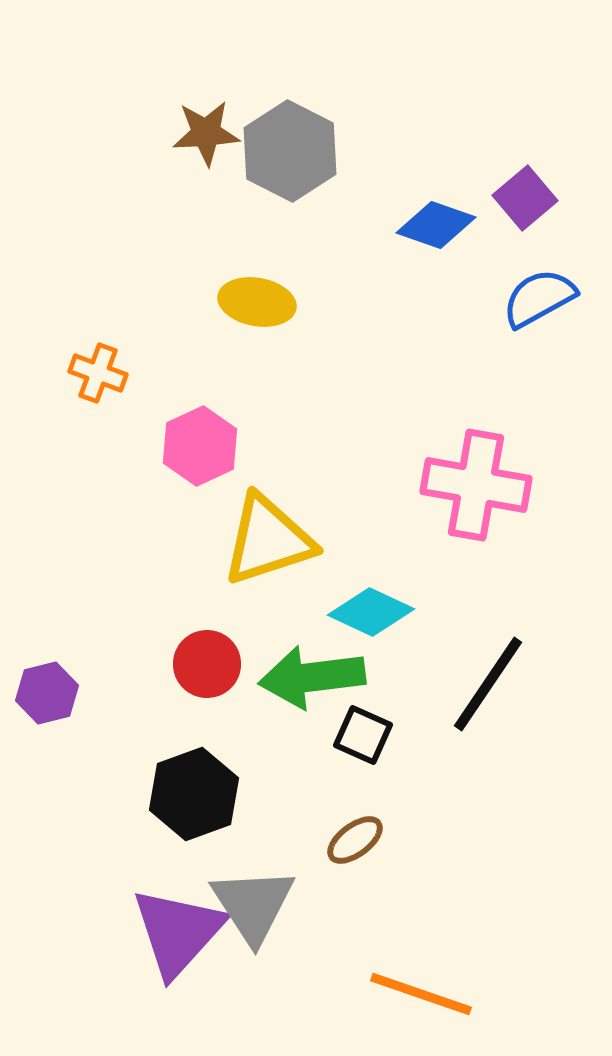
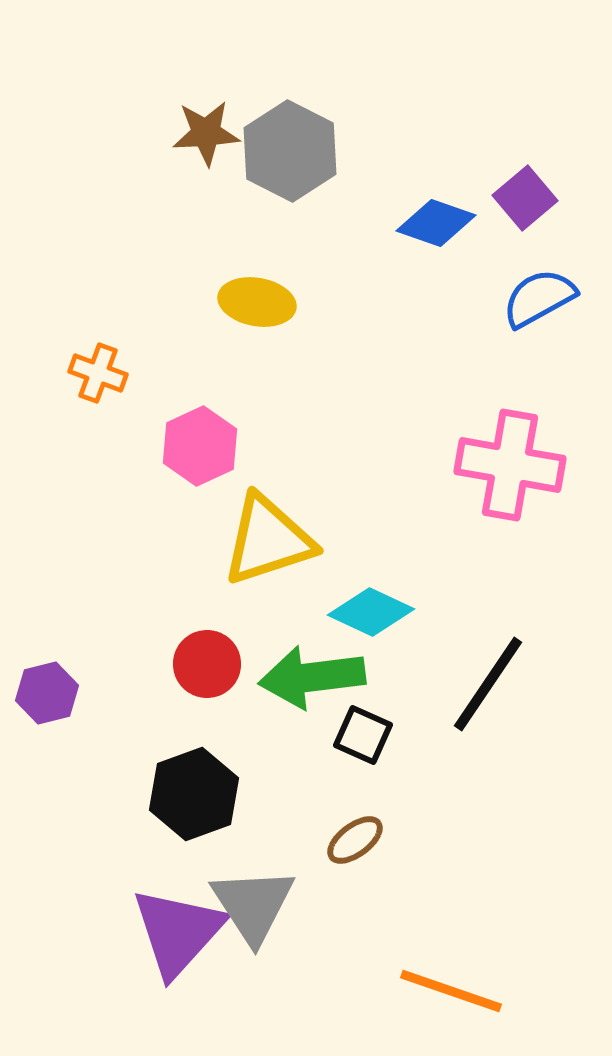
blue diamond: moved 2 px up
pink cross: moved 34 px right, 20 px up
orange line: moved 30 px right, 3 px up
